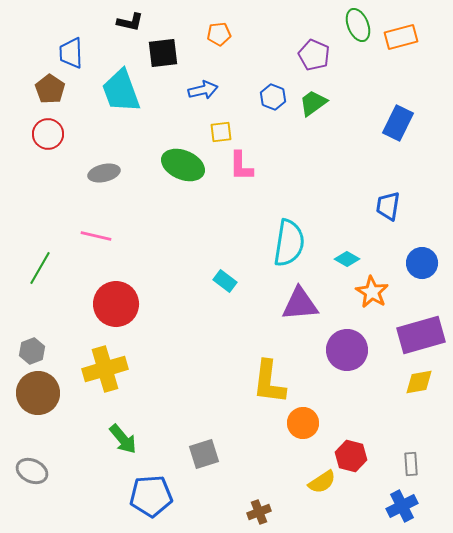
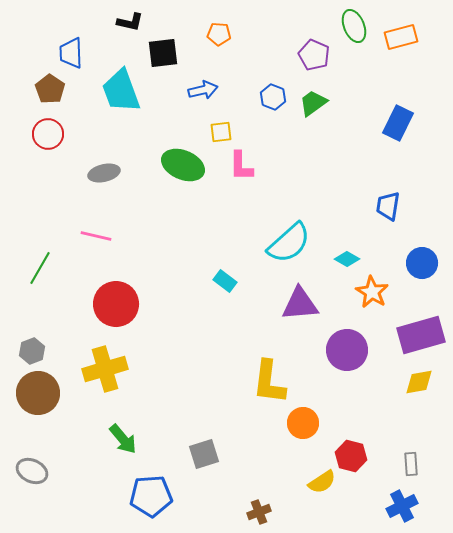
green ellipse at (358, 25): moved 4 px left, 1 px down
orange pentagon at (219, 34): rotated 10 degrees clockwise
cyan semicircle at (289, 243): rotated 39 degrees clockwise
